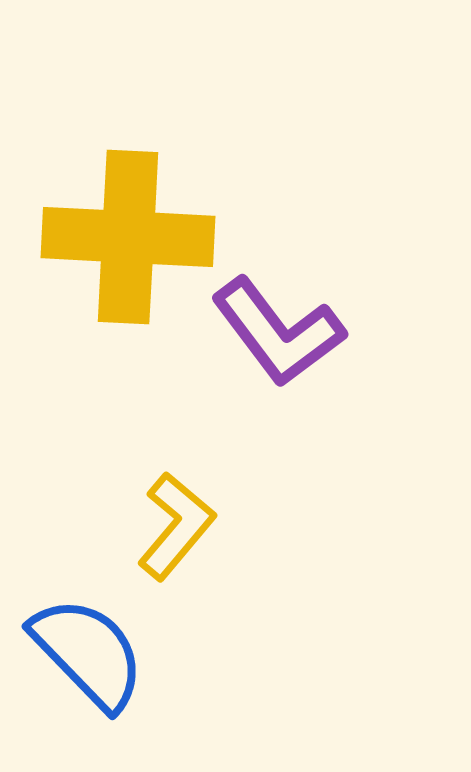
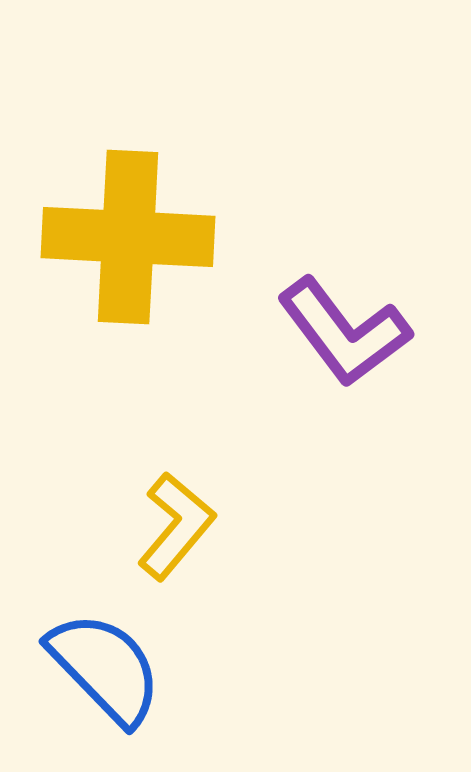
purple L-shape: moved 66 px right
blue semicircle: moved 17 px right, 15 px down
